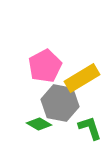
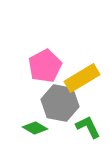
green diamond: moved 4 px left, 4 px down
green L-shape: moved 2 px left, 1 px up; rotated 8 degrees counterclockwise
